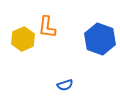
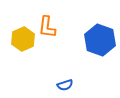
blue hexagon: moved 1 px down
